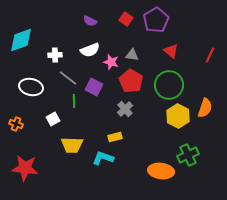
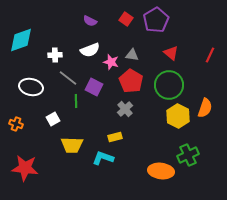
red triangle: moved 2 px down
green line: moved 2 px right
